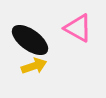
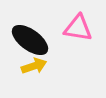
pink triangle: rotated 20 degrees counterclockwise
